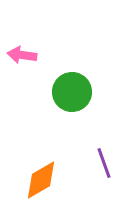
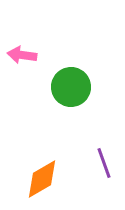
green circle: moved 1 px left, 5 px up
orange diamond: moved 1 px right, 1 px up
